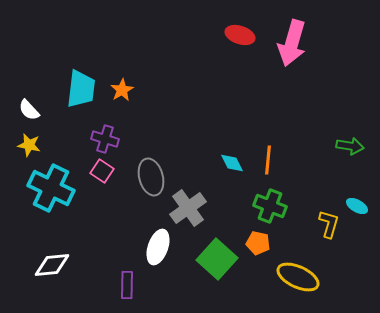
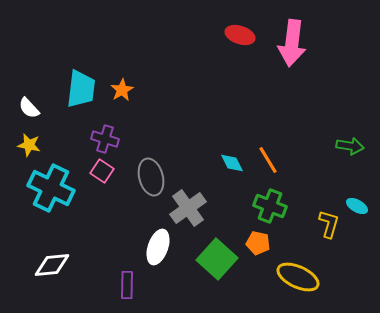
pink arrow: rotated 9 degrees counterclockwise
white semicircle: moved 2 px up
orange line: rotated 36 degrees counterclockwise
